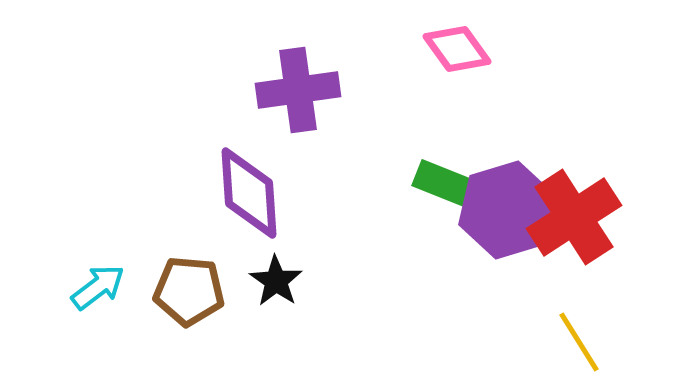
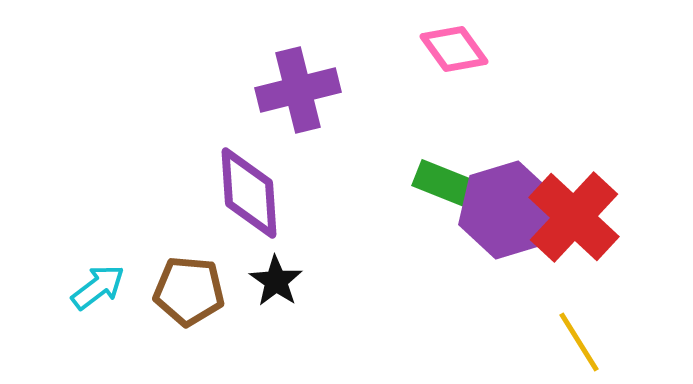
pink diamond: moved 3 px left
purple cross: rotated 6 degrees counterclockwise
red cross: rotated 14 degrees counterclockwise
